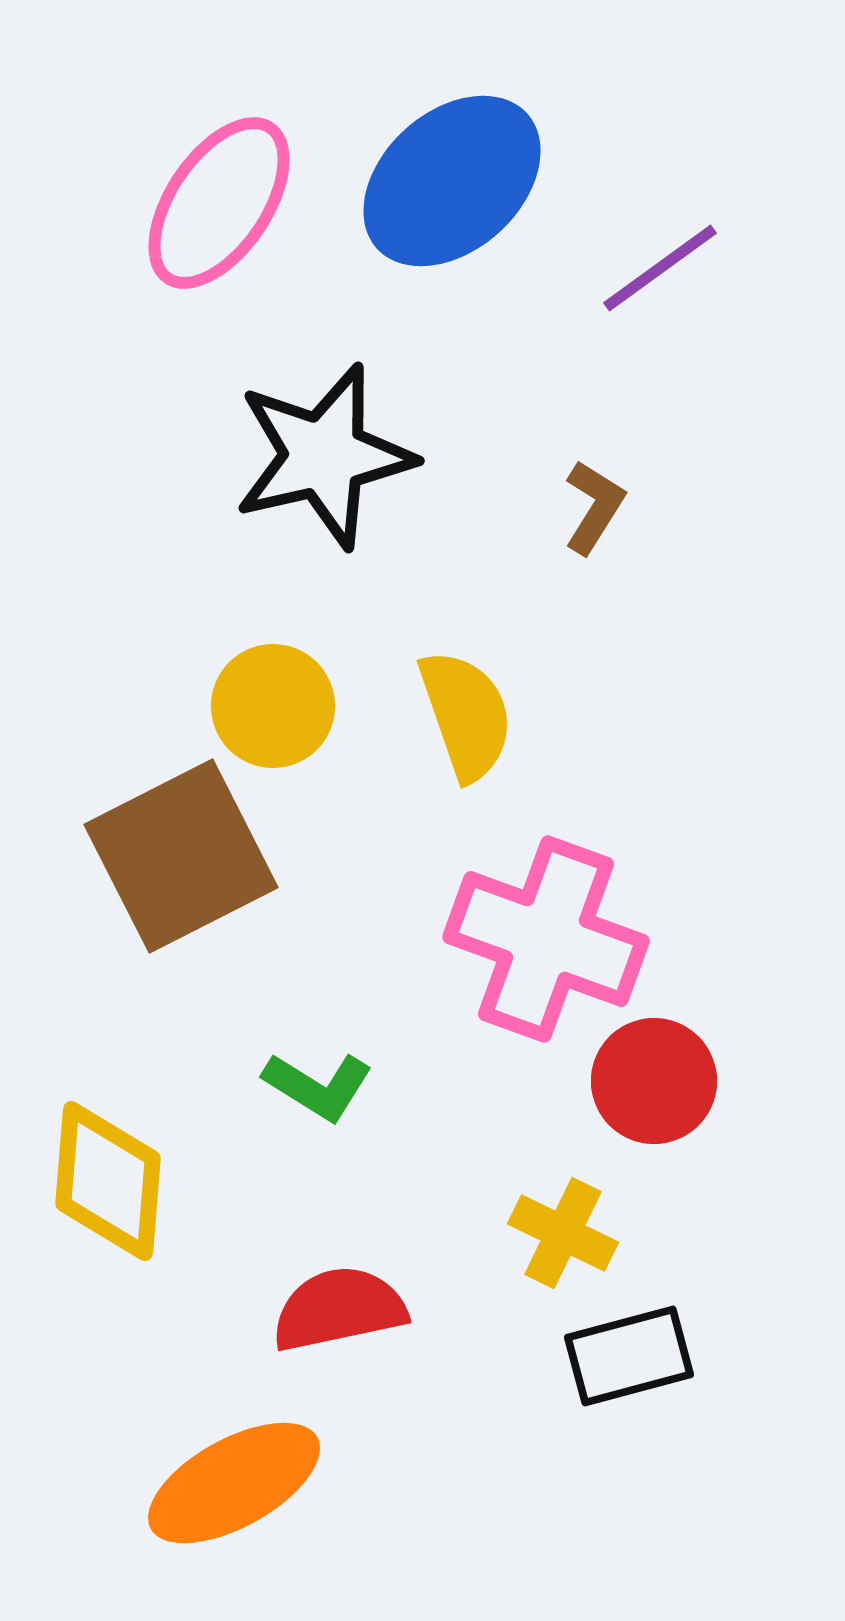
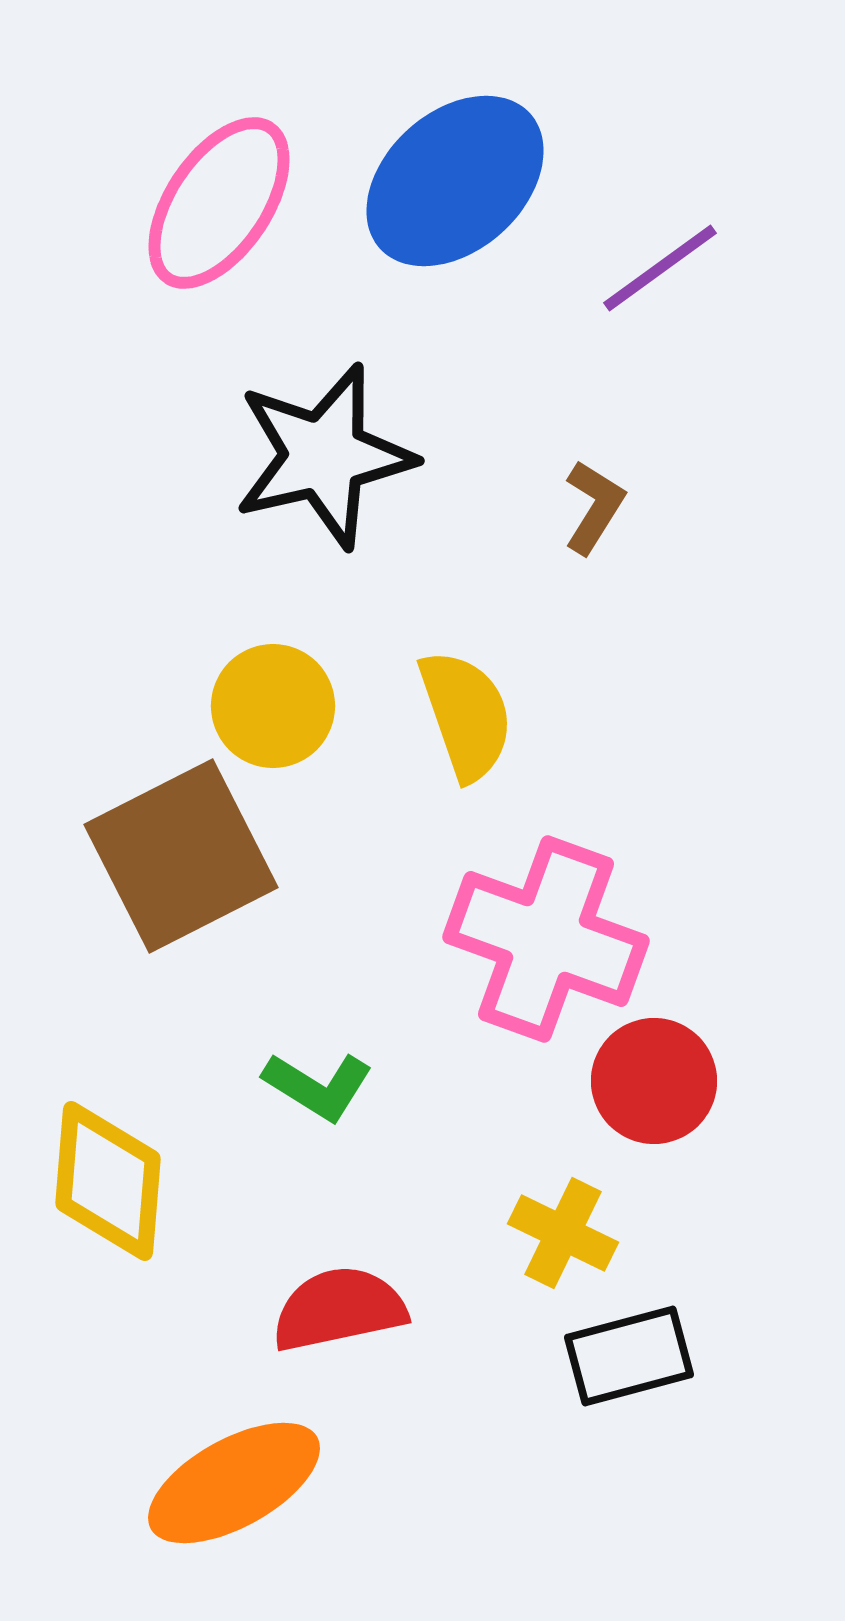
blue ellipse: moved 3 px right
